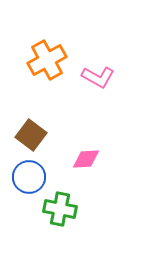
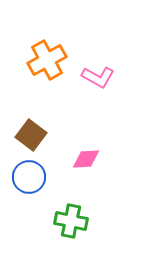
green cross: moved 11 px right, 12 px down
